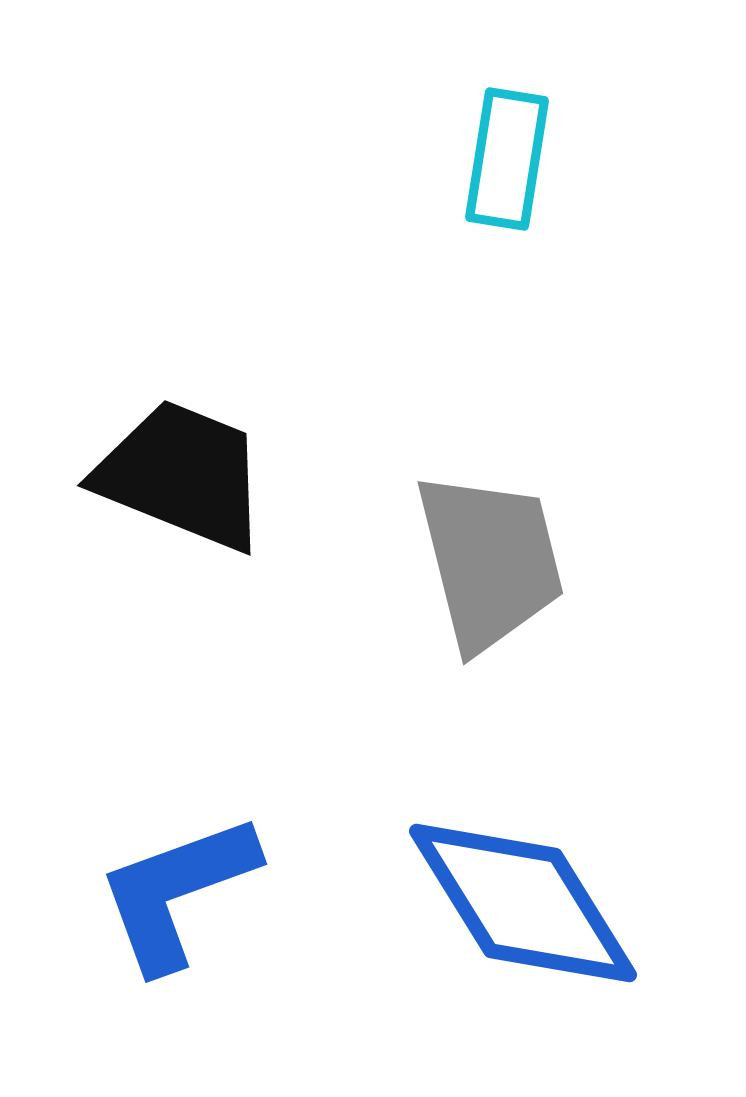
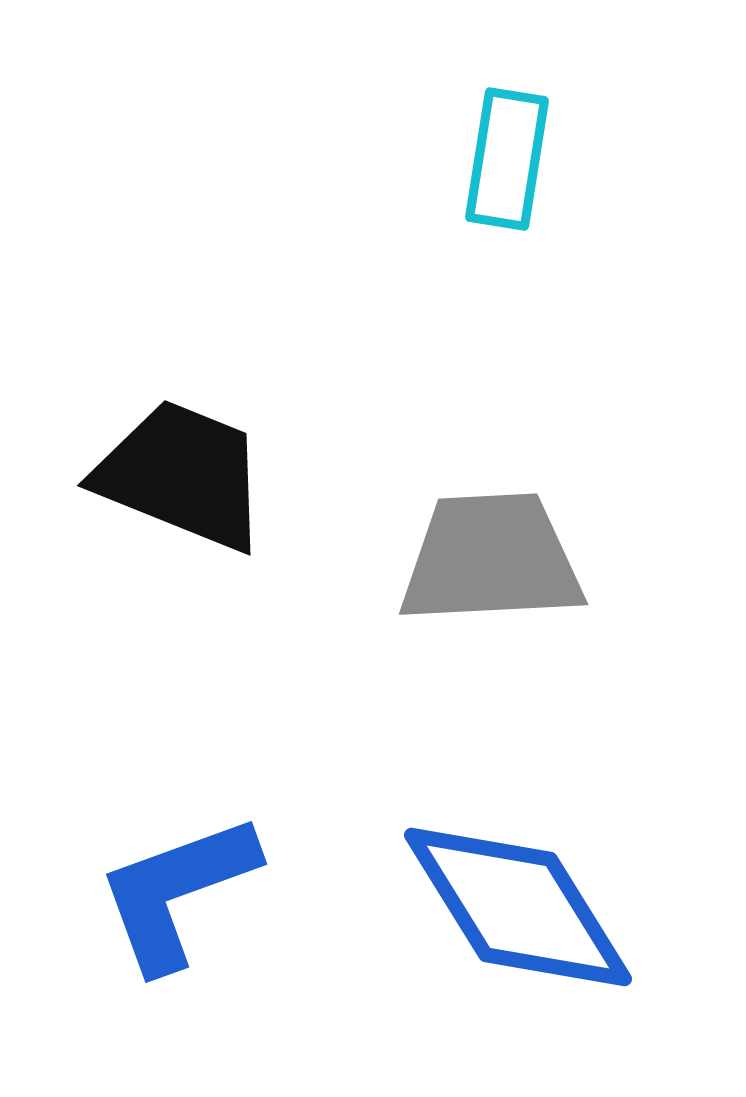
gray trapezoid: moved 1 px right, 2 px up; rotated 79 degrees counterclockwise
blue diamond: moved 5 px left, 4 px down
